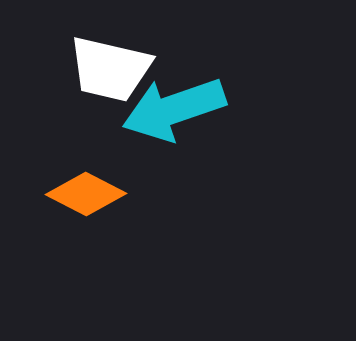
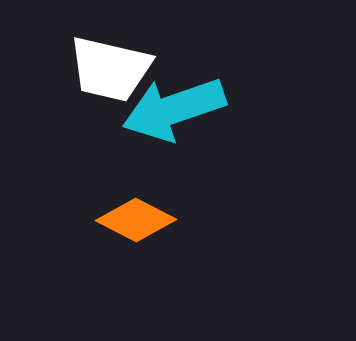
orange diamond: moved 50 px right, 26 px down
